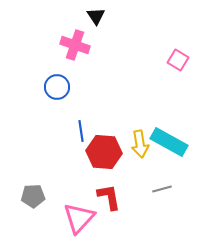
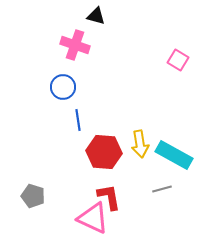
black triangle: rotated 42 degrees counterclockwise
blue circle: moved 6 px right
blue line: moved 3 px left, 11 px up
cyan rectangle: moved 5 px right, 13 px down
gray pentagon: rotated 20 degrees clockwise
pink triangle: moved 14 px right; rotated 48 degrees counterclockwise
